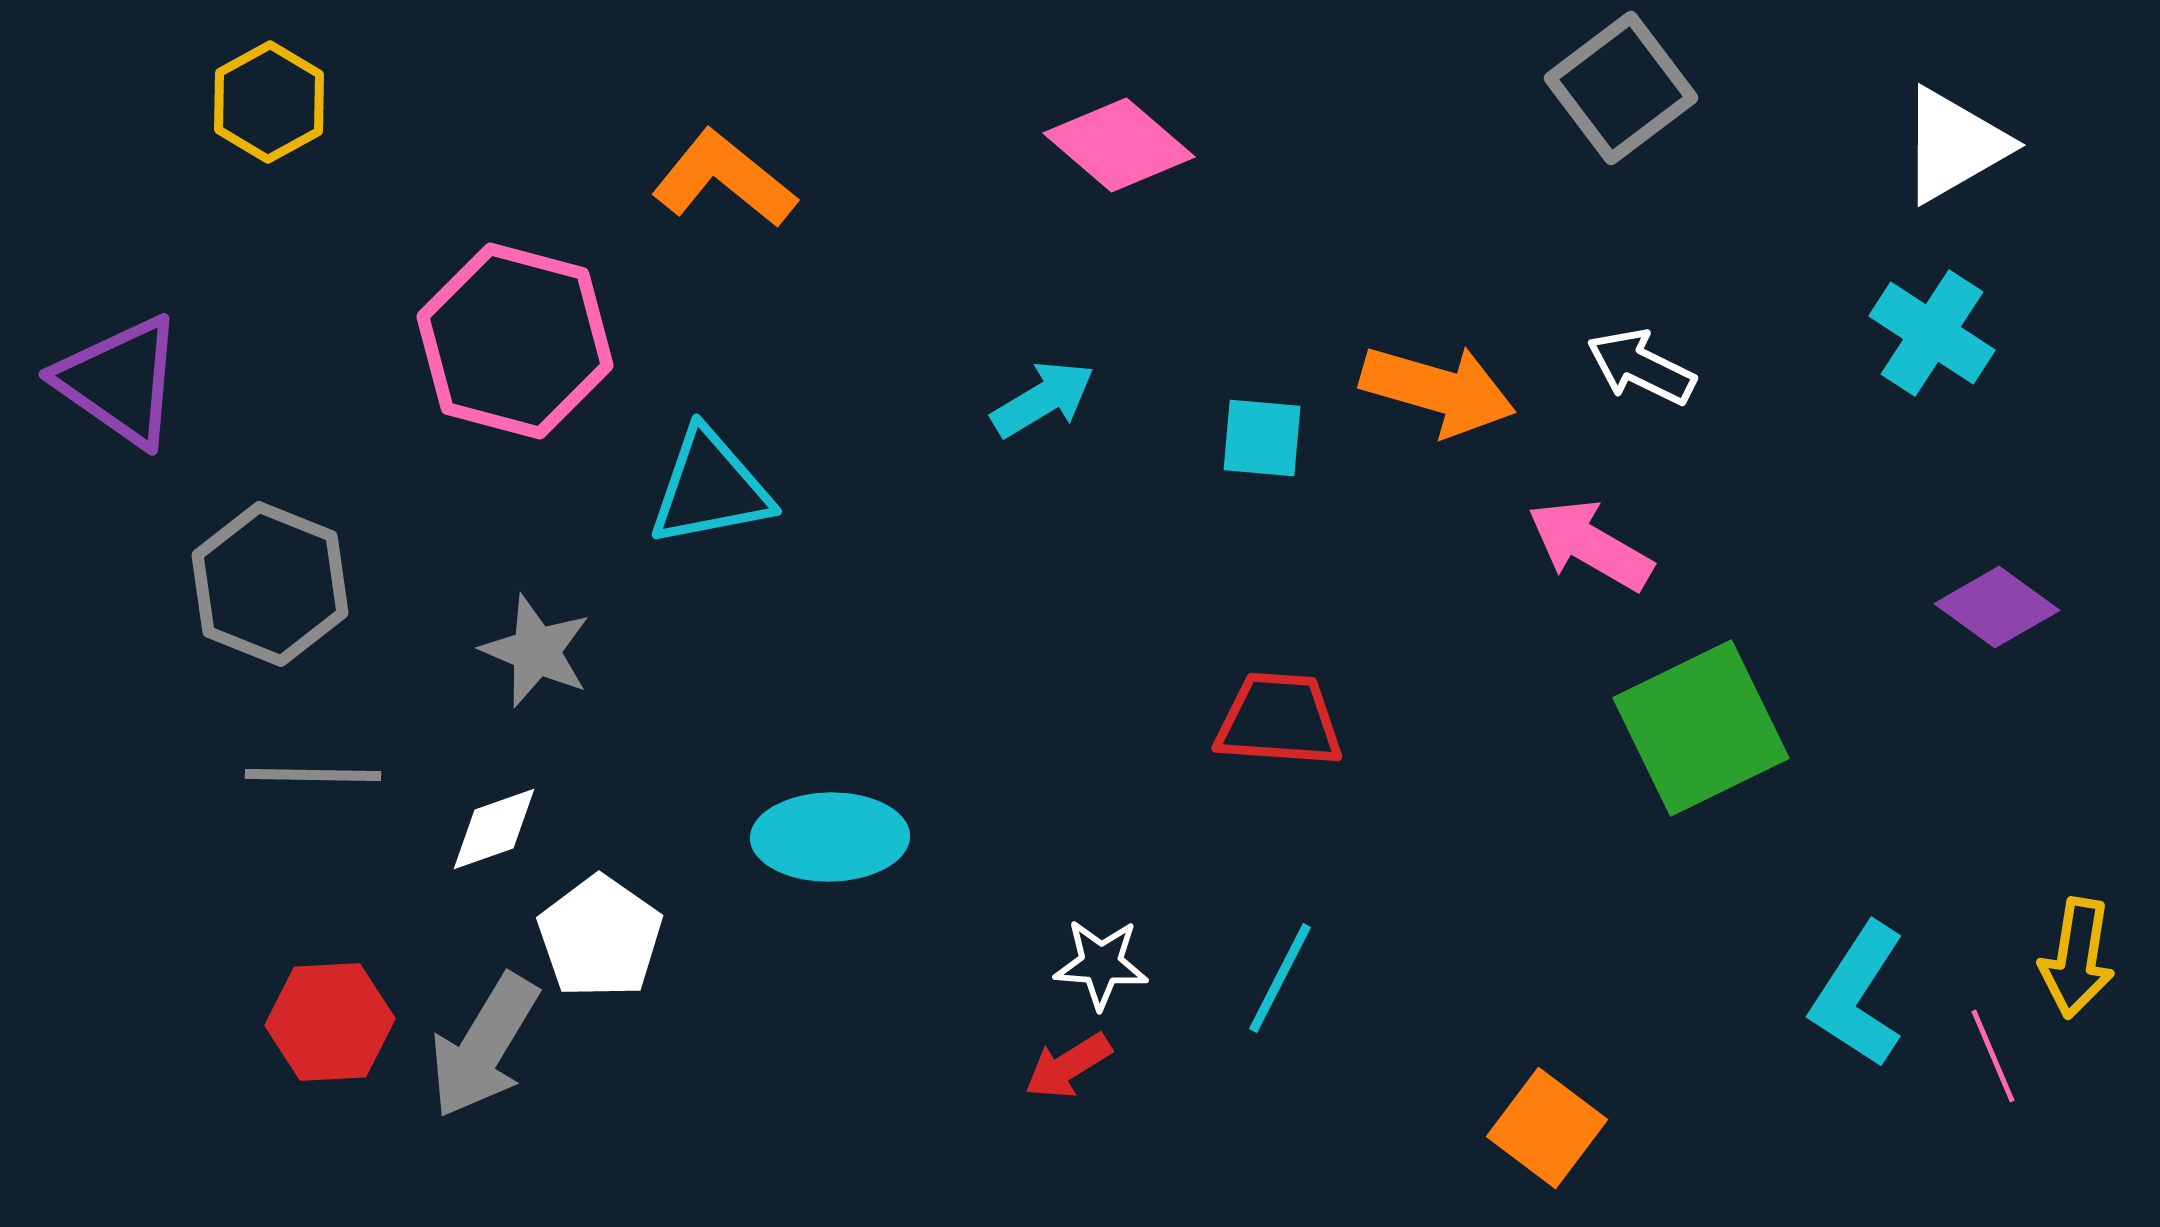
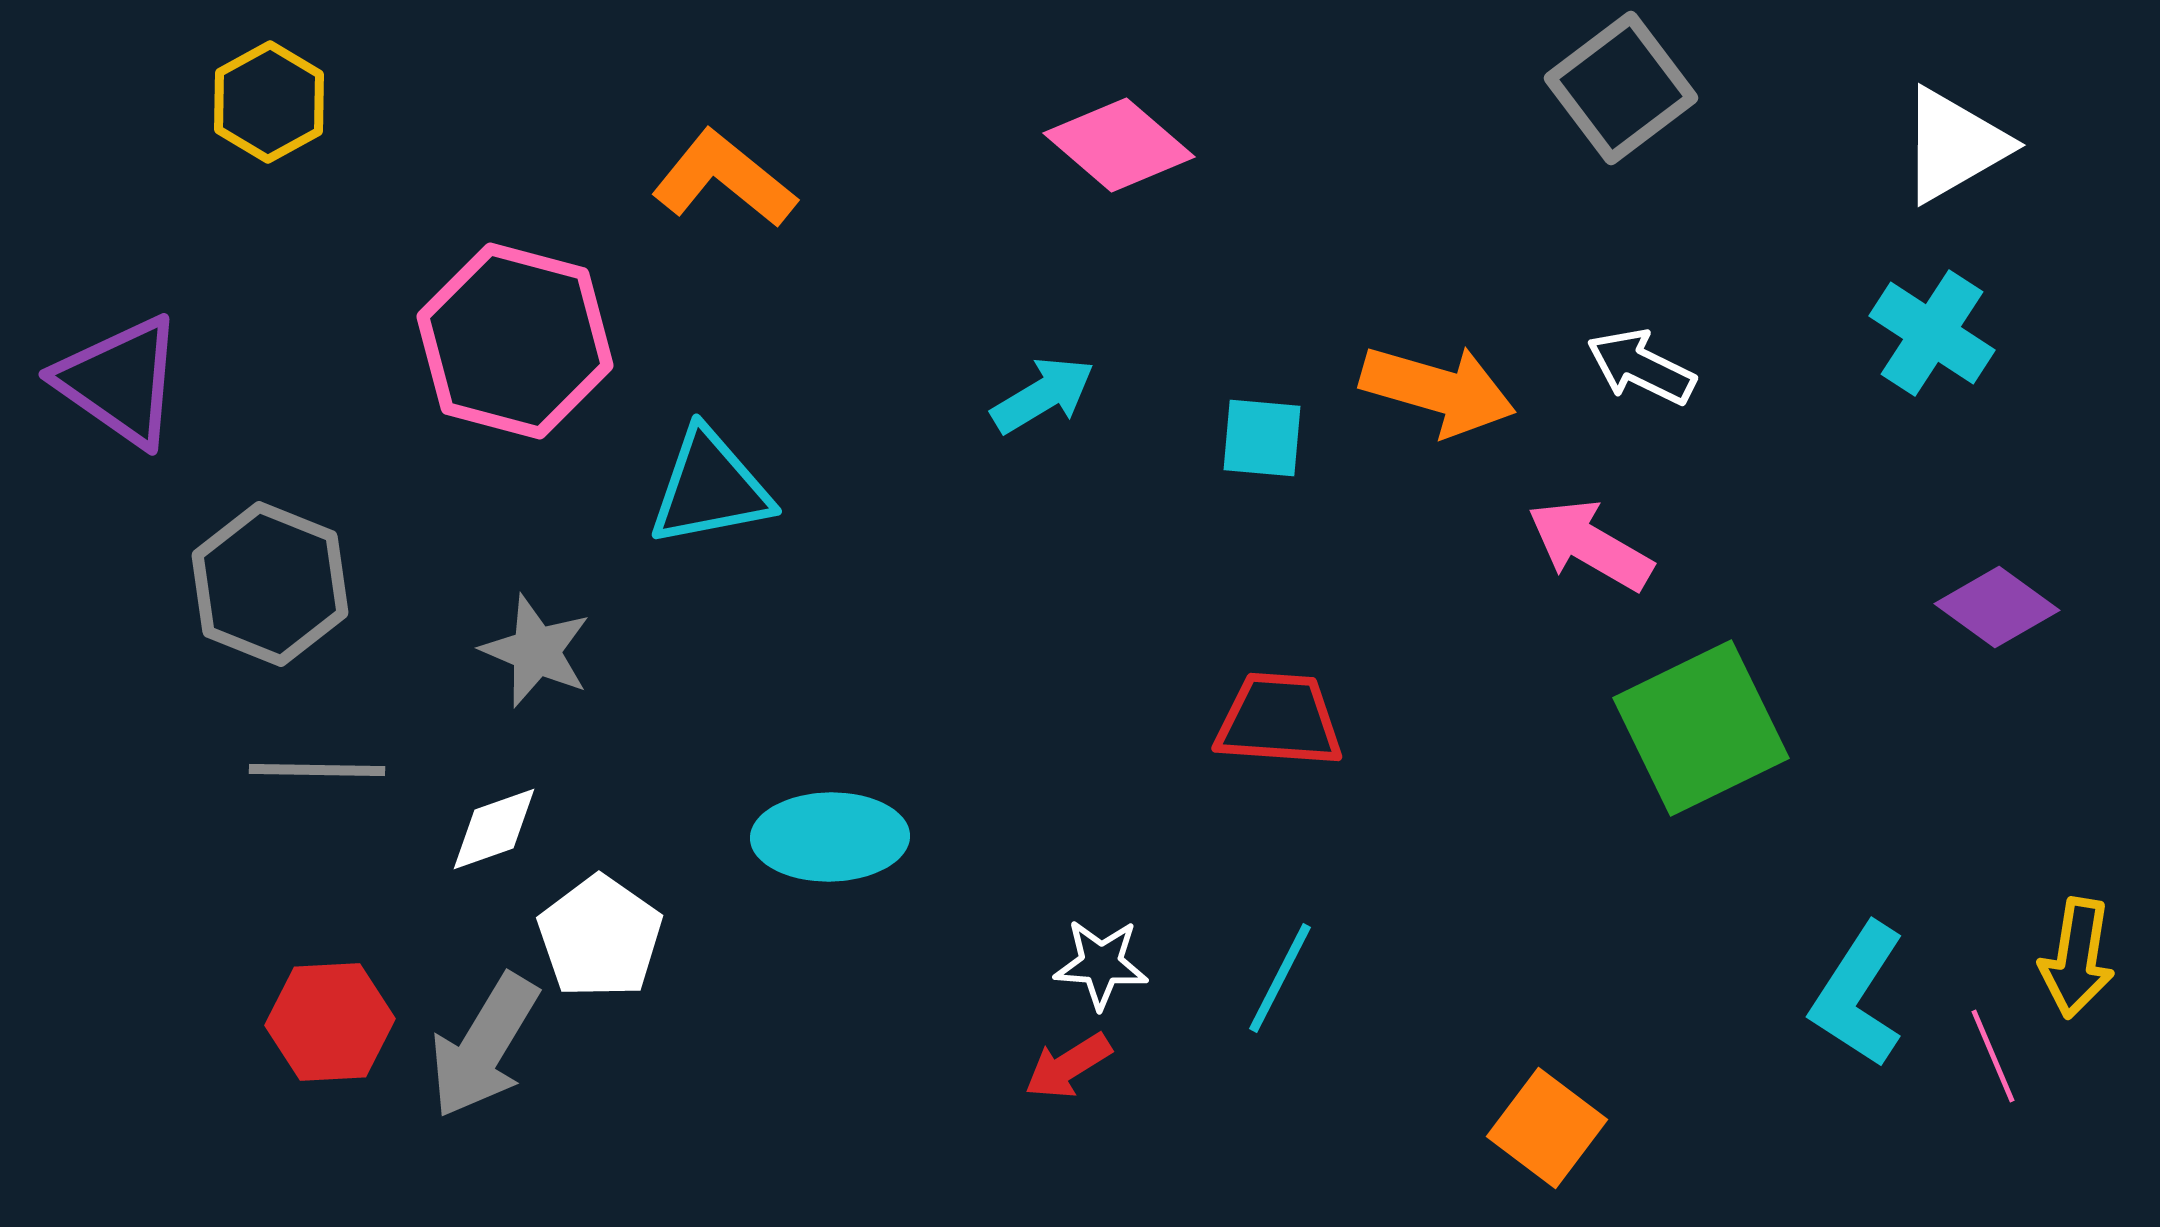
cyan arrow: moved 4 px up
gray line: moved 4 px right, 5 px up
